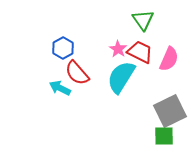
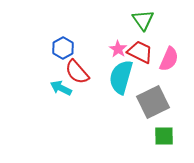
red semicircle: moved 1 px up
cyan semicircle: rotated 16 degrees counterclockwise
cyan arrow: moved 1 px right
gray square: moved 17 px left, 9 px up
